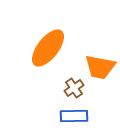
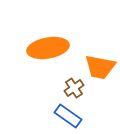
orange ellipse: rotated 42 degrees clockwise
blue rectangle: moved 6 px left; rotated 36 degrees clockwise
